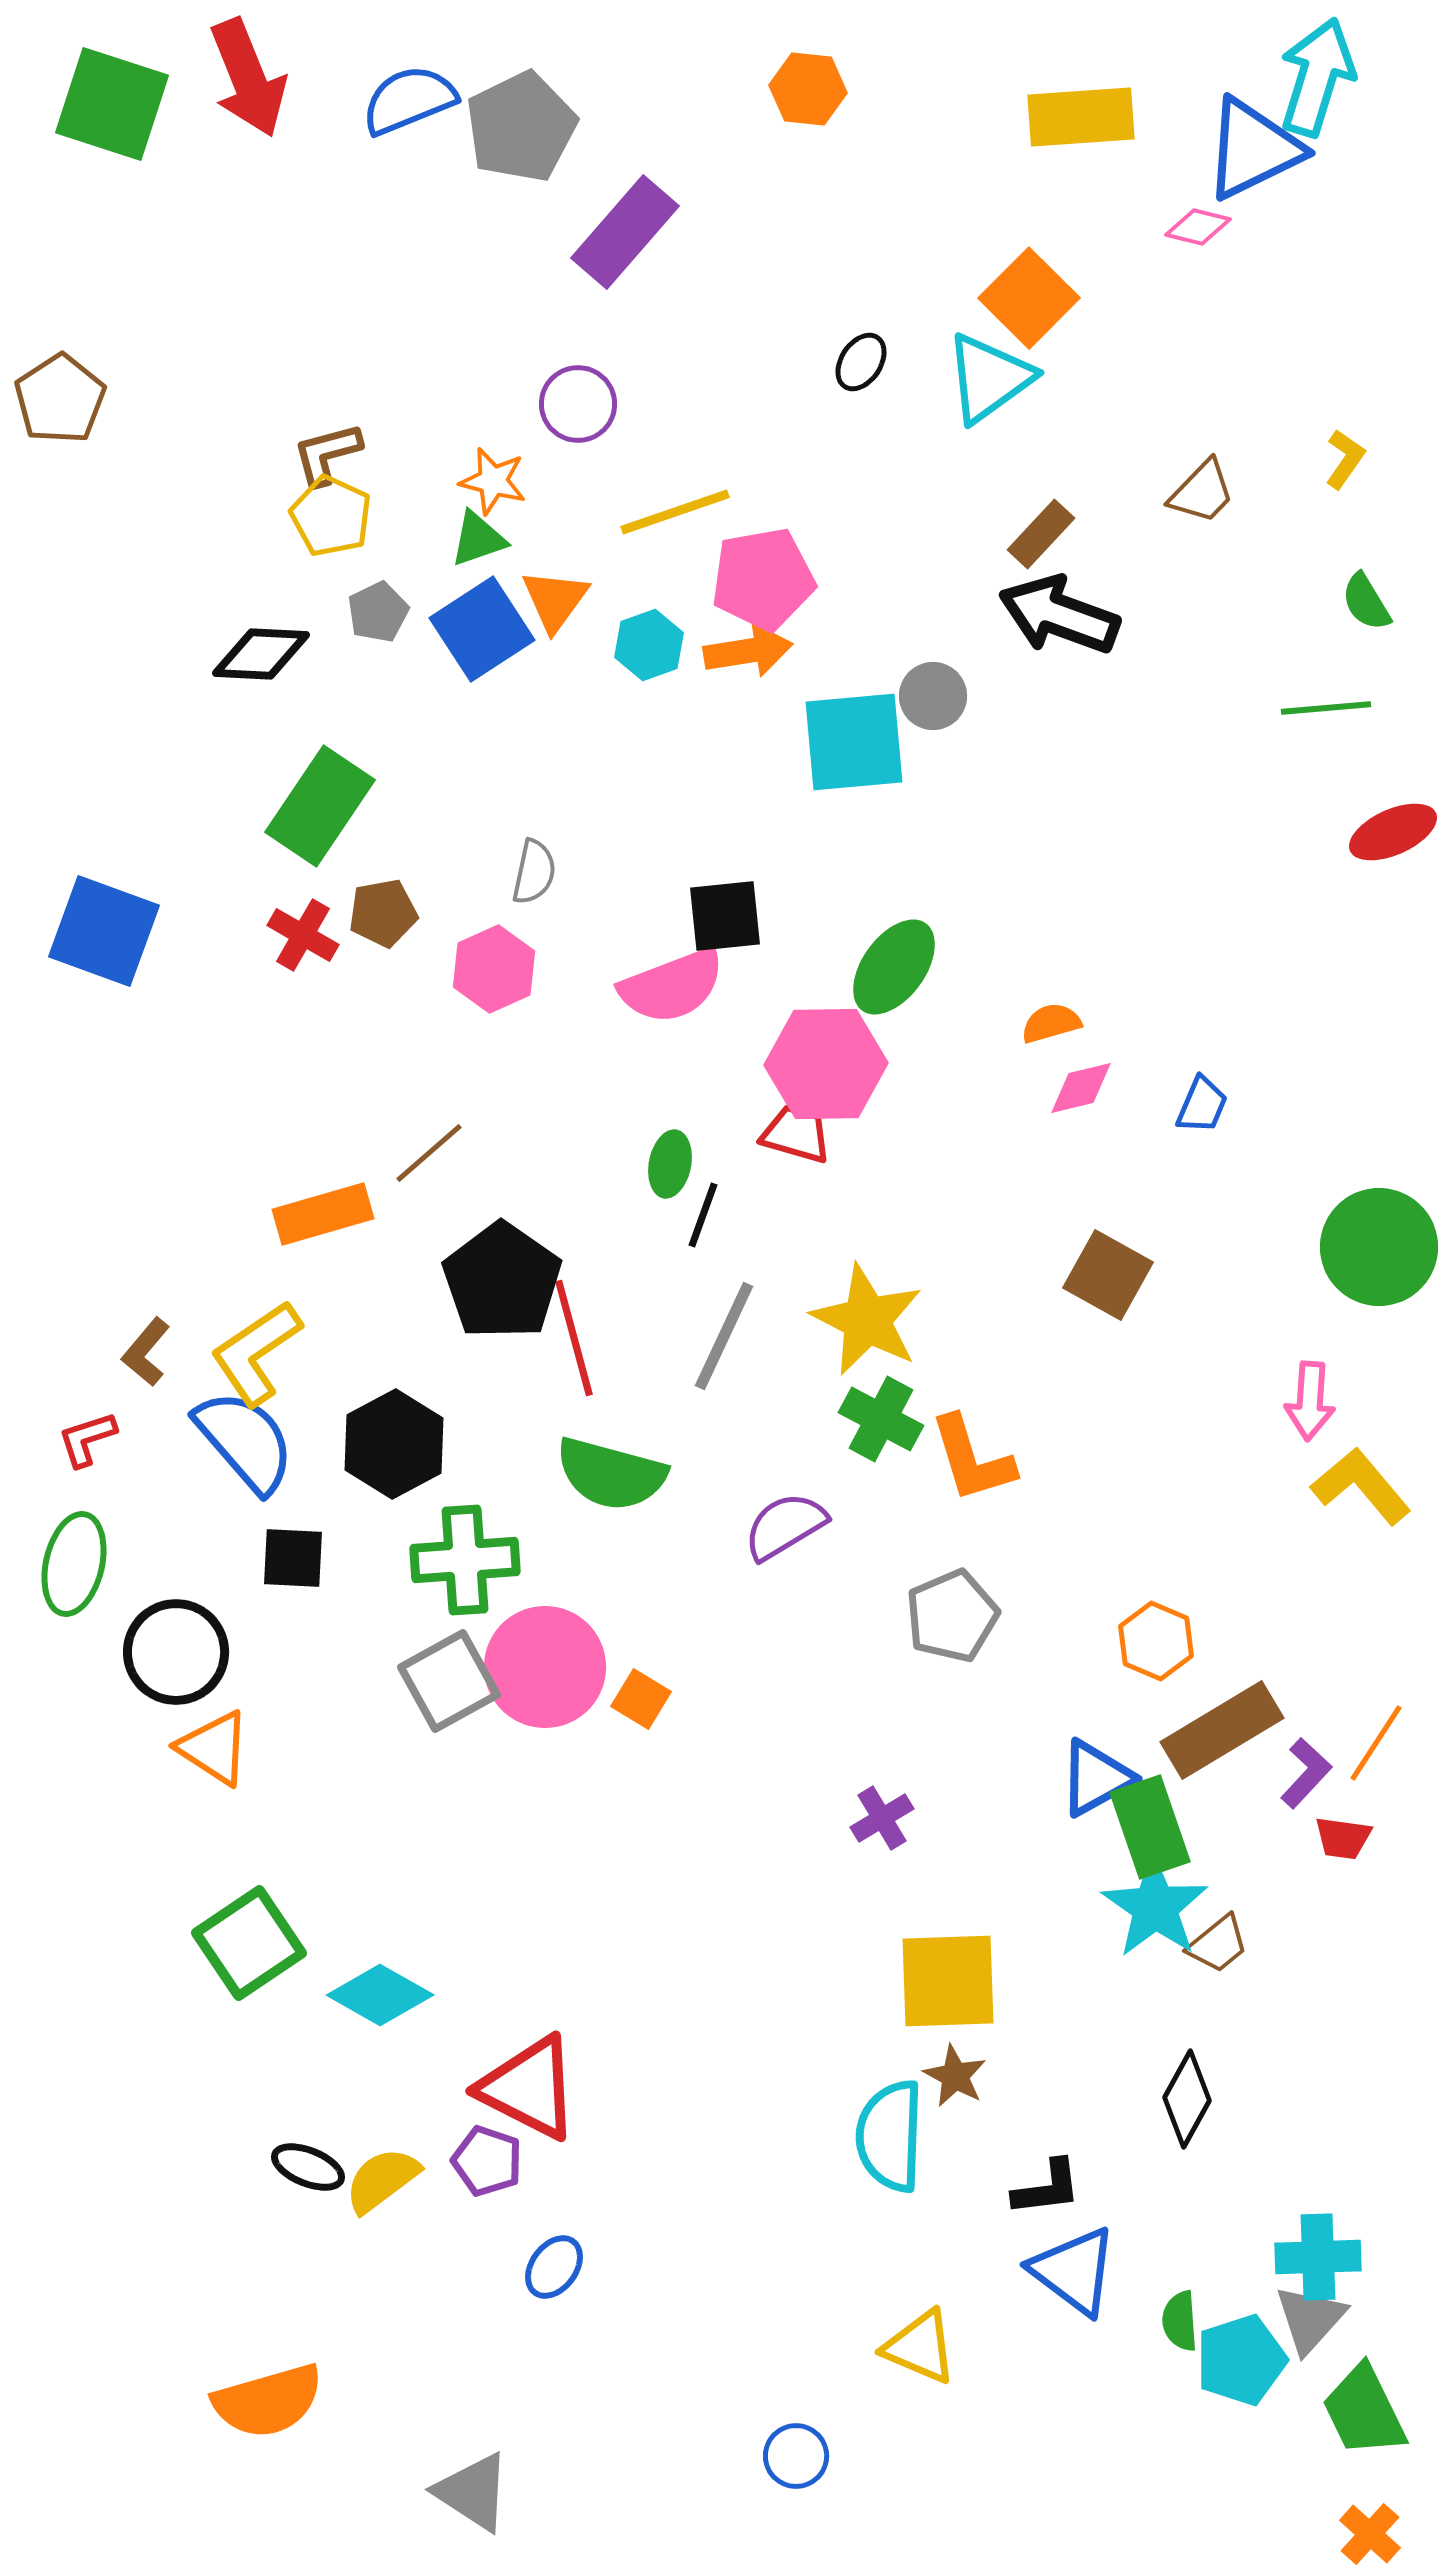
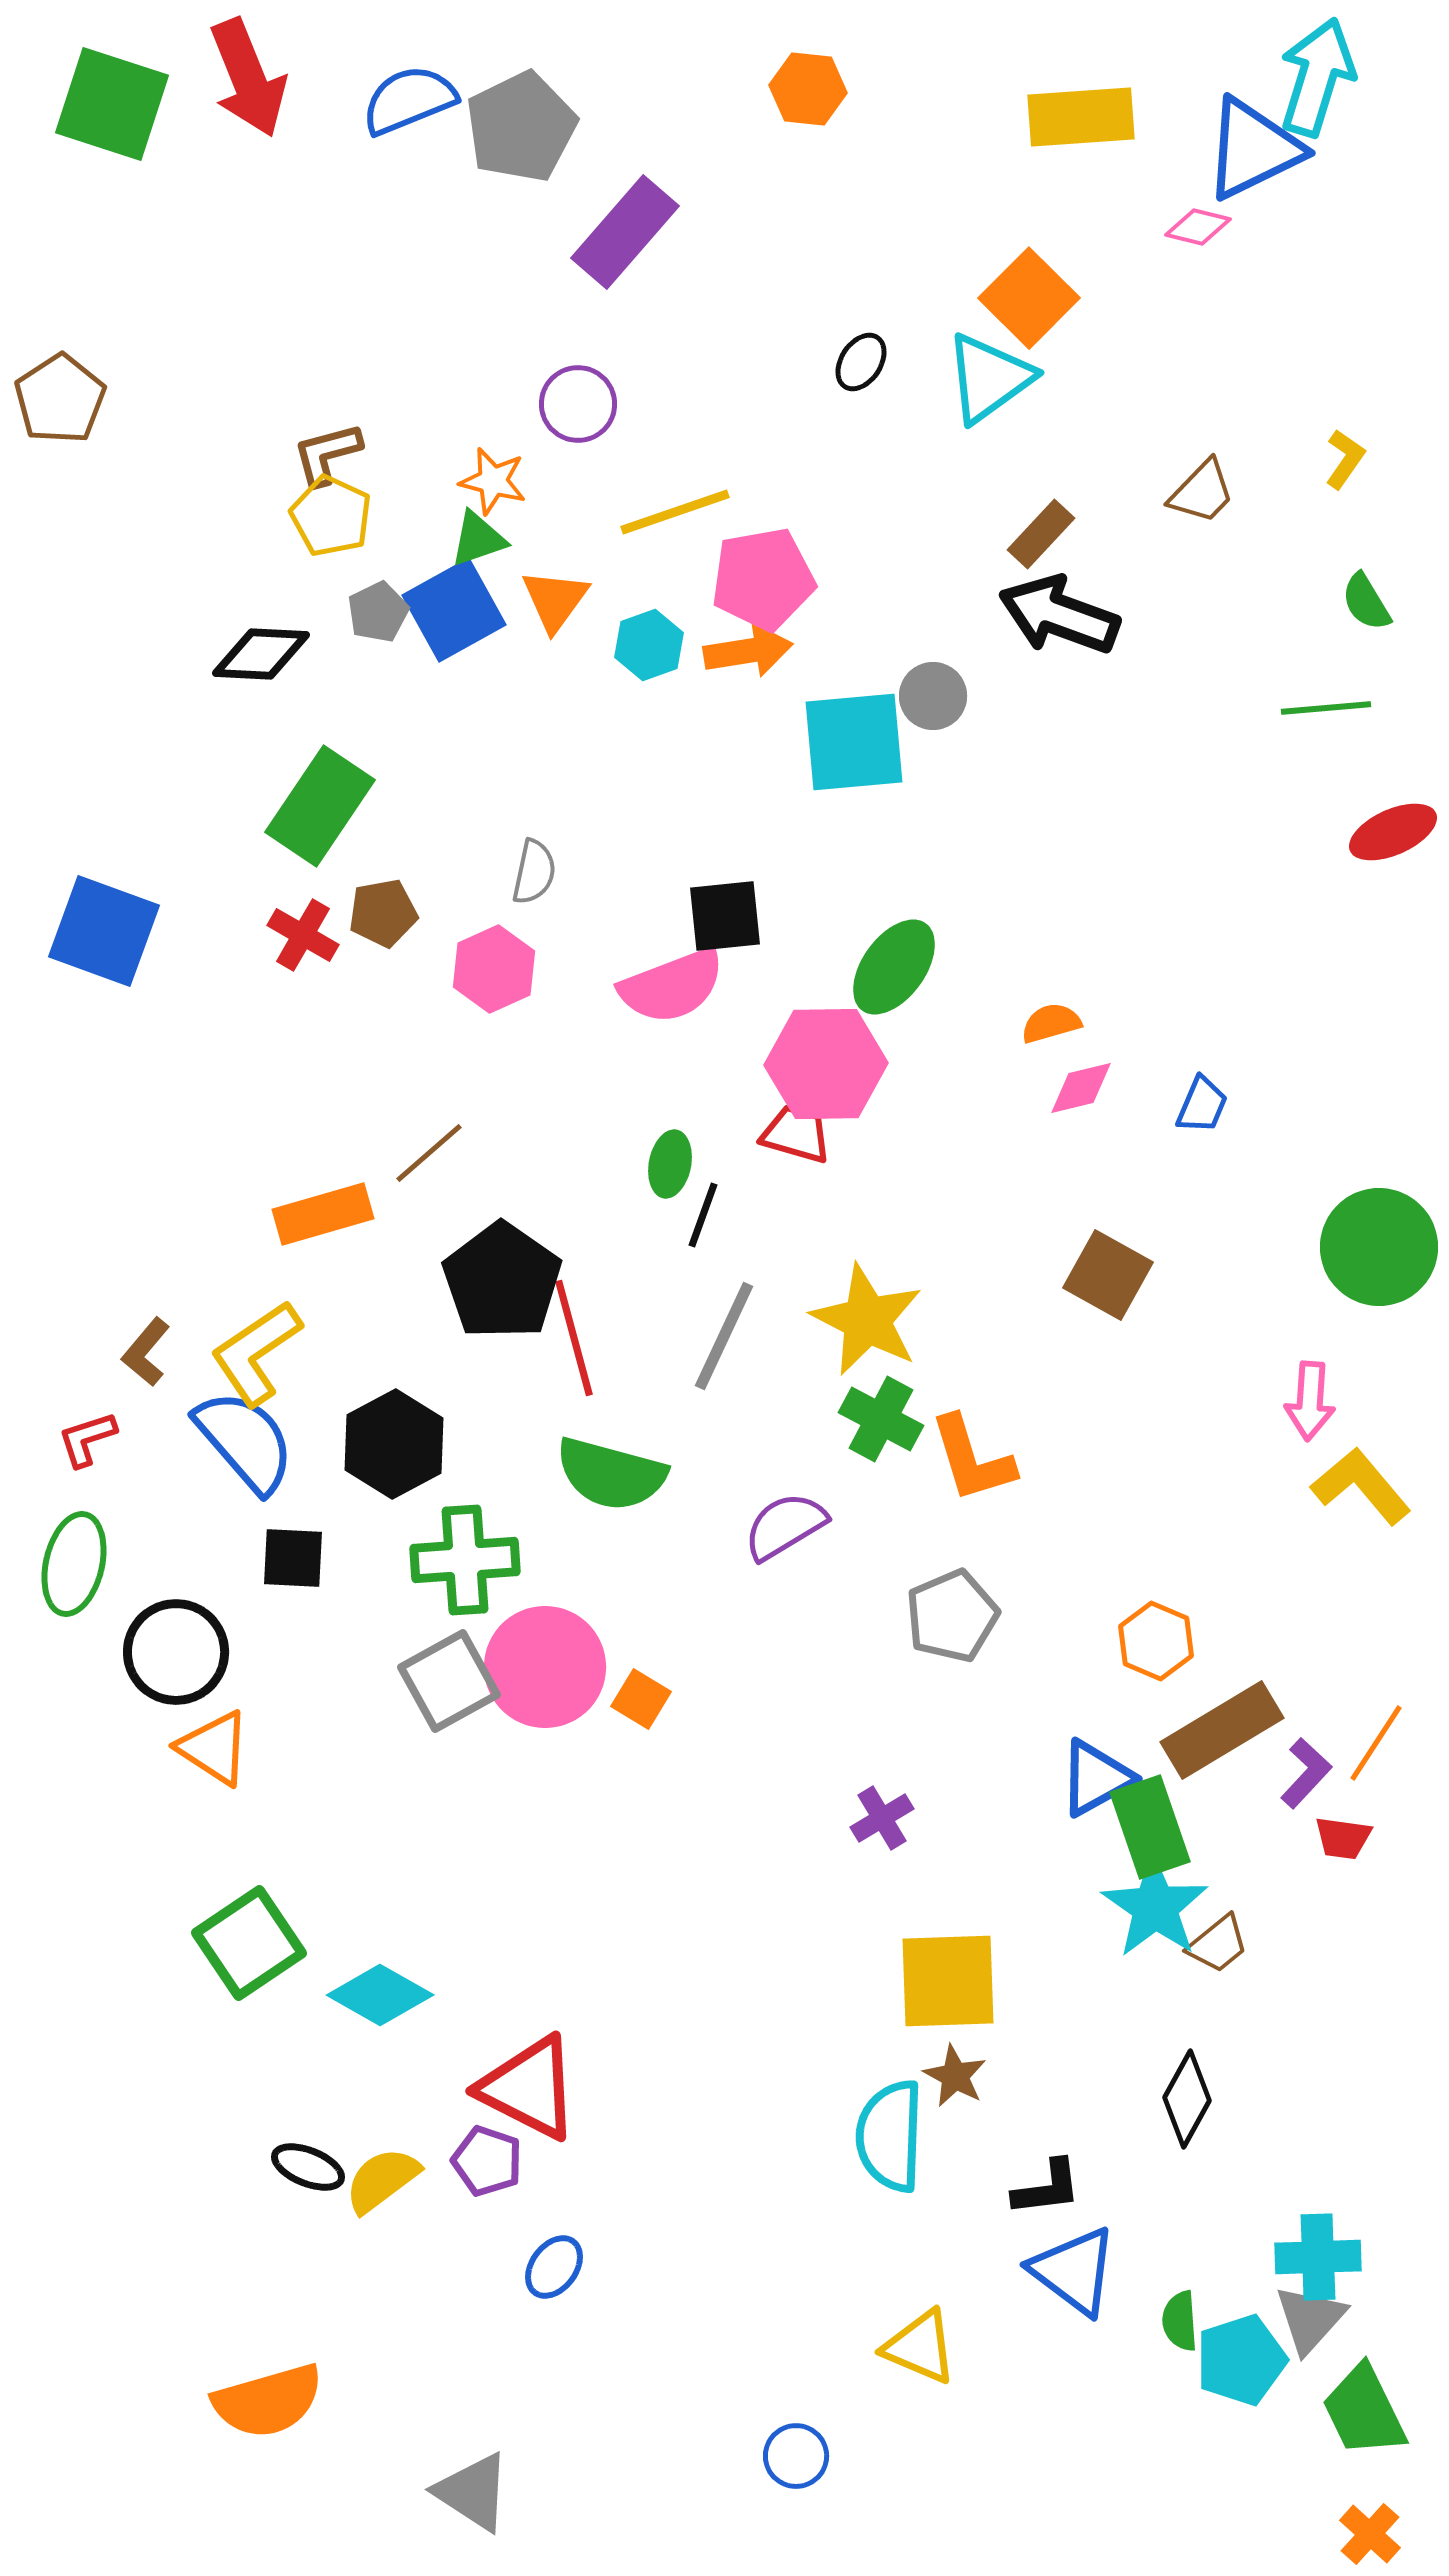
blue square at (482, 629): moved 28 px left, 19 px up; rotated 4 degrees clockwise
